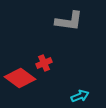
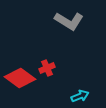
gray L-shape: rotated 24 degrees clockwise
red cross: moved 3 px right, 5 px down
